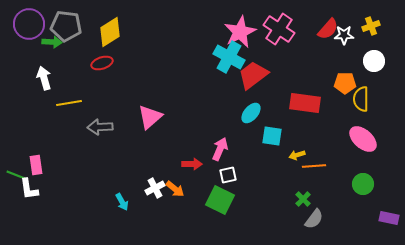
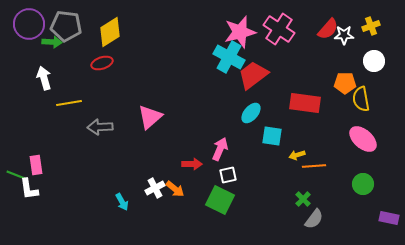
pink star: rotated 12 degrees clockwise
yellow semicircle: rotated 10 degrees counterclockwise
